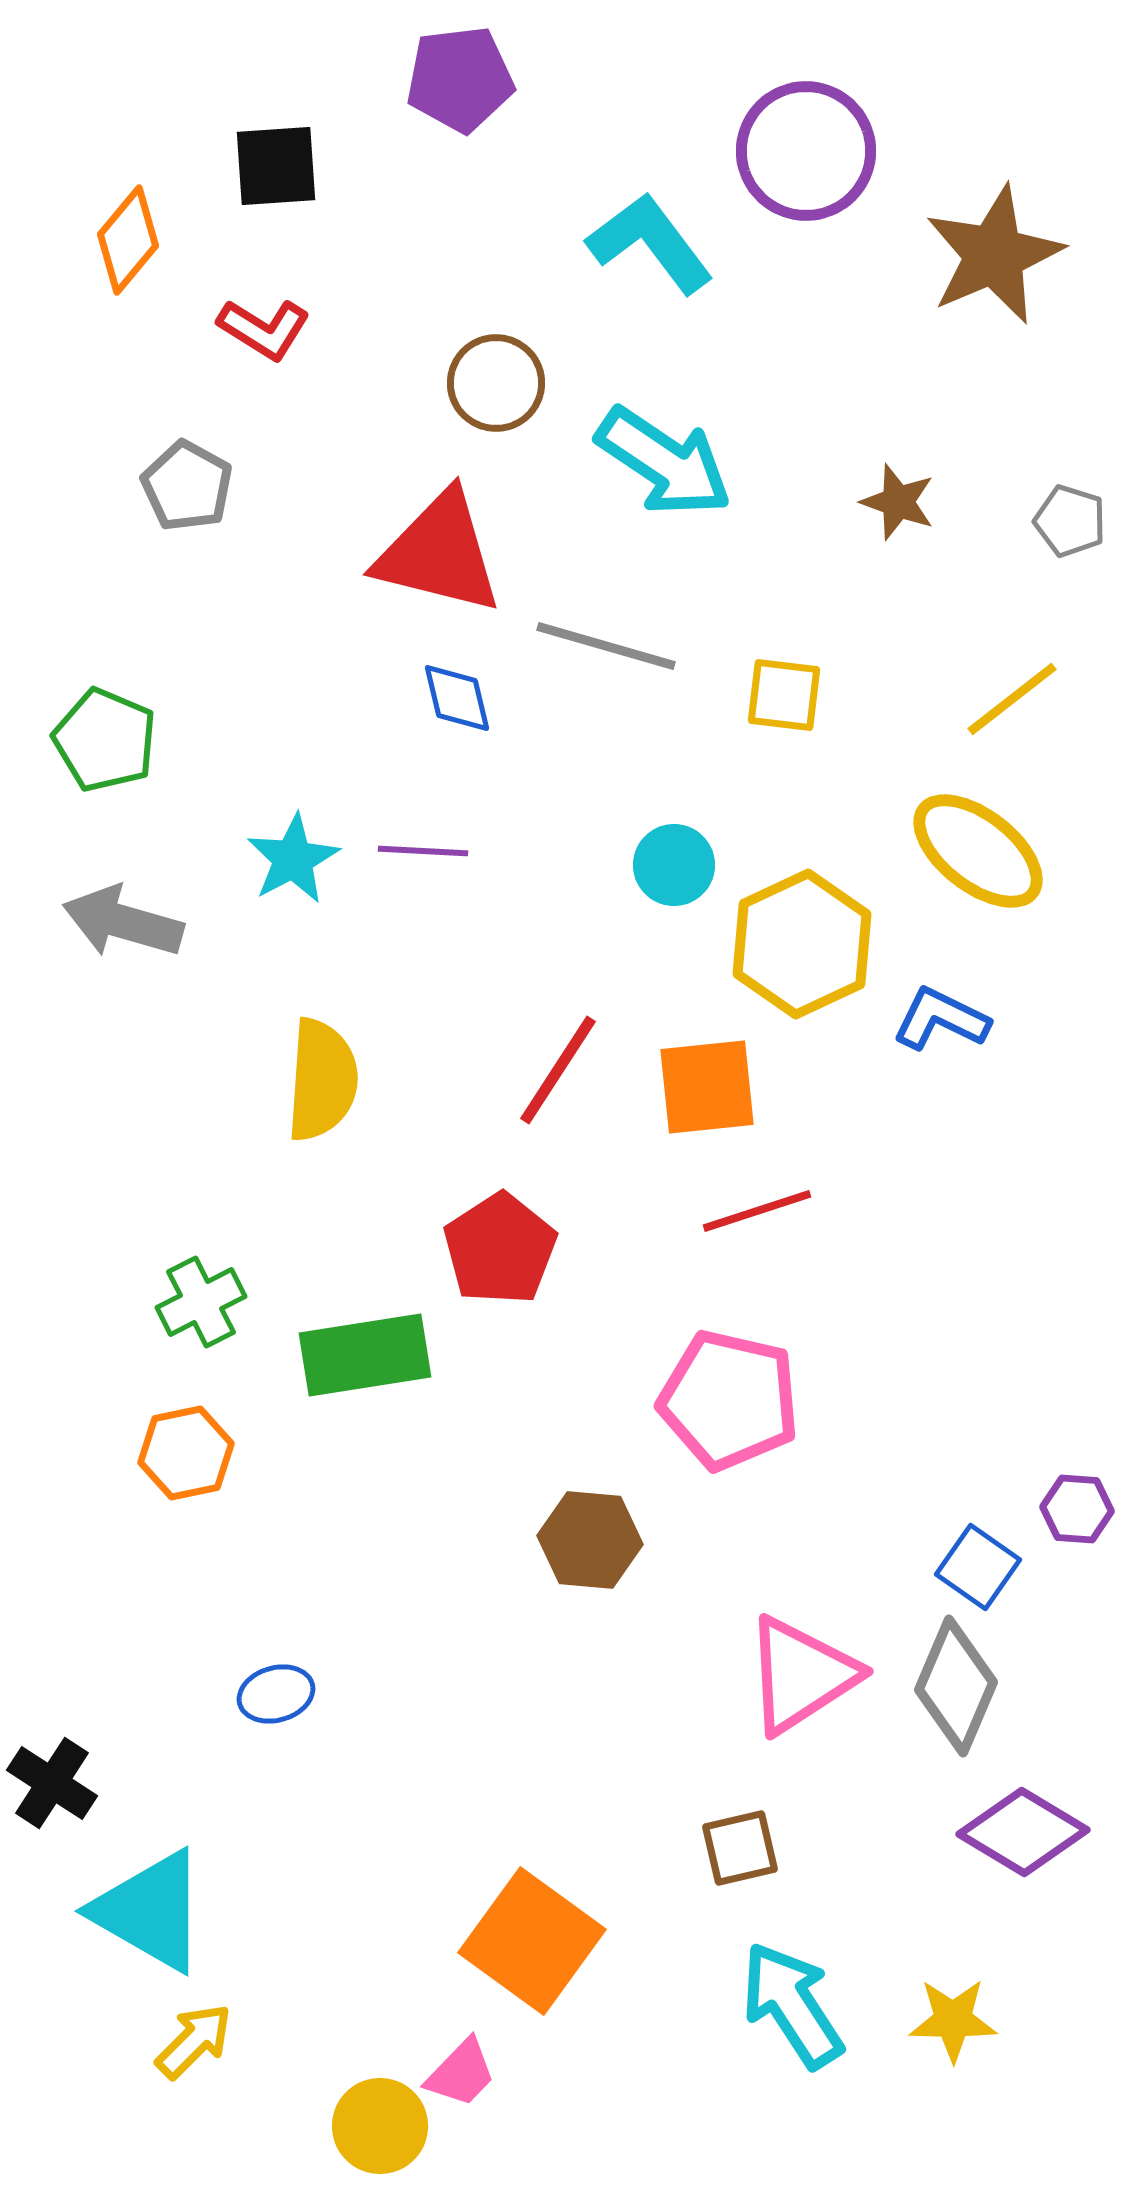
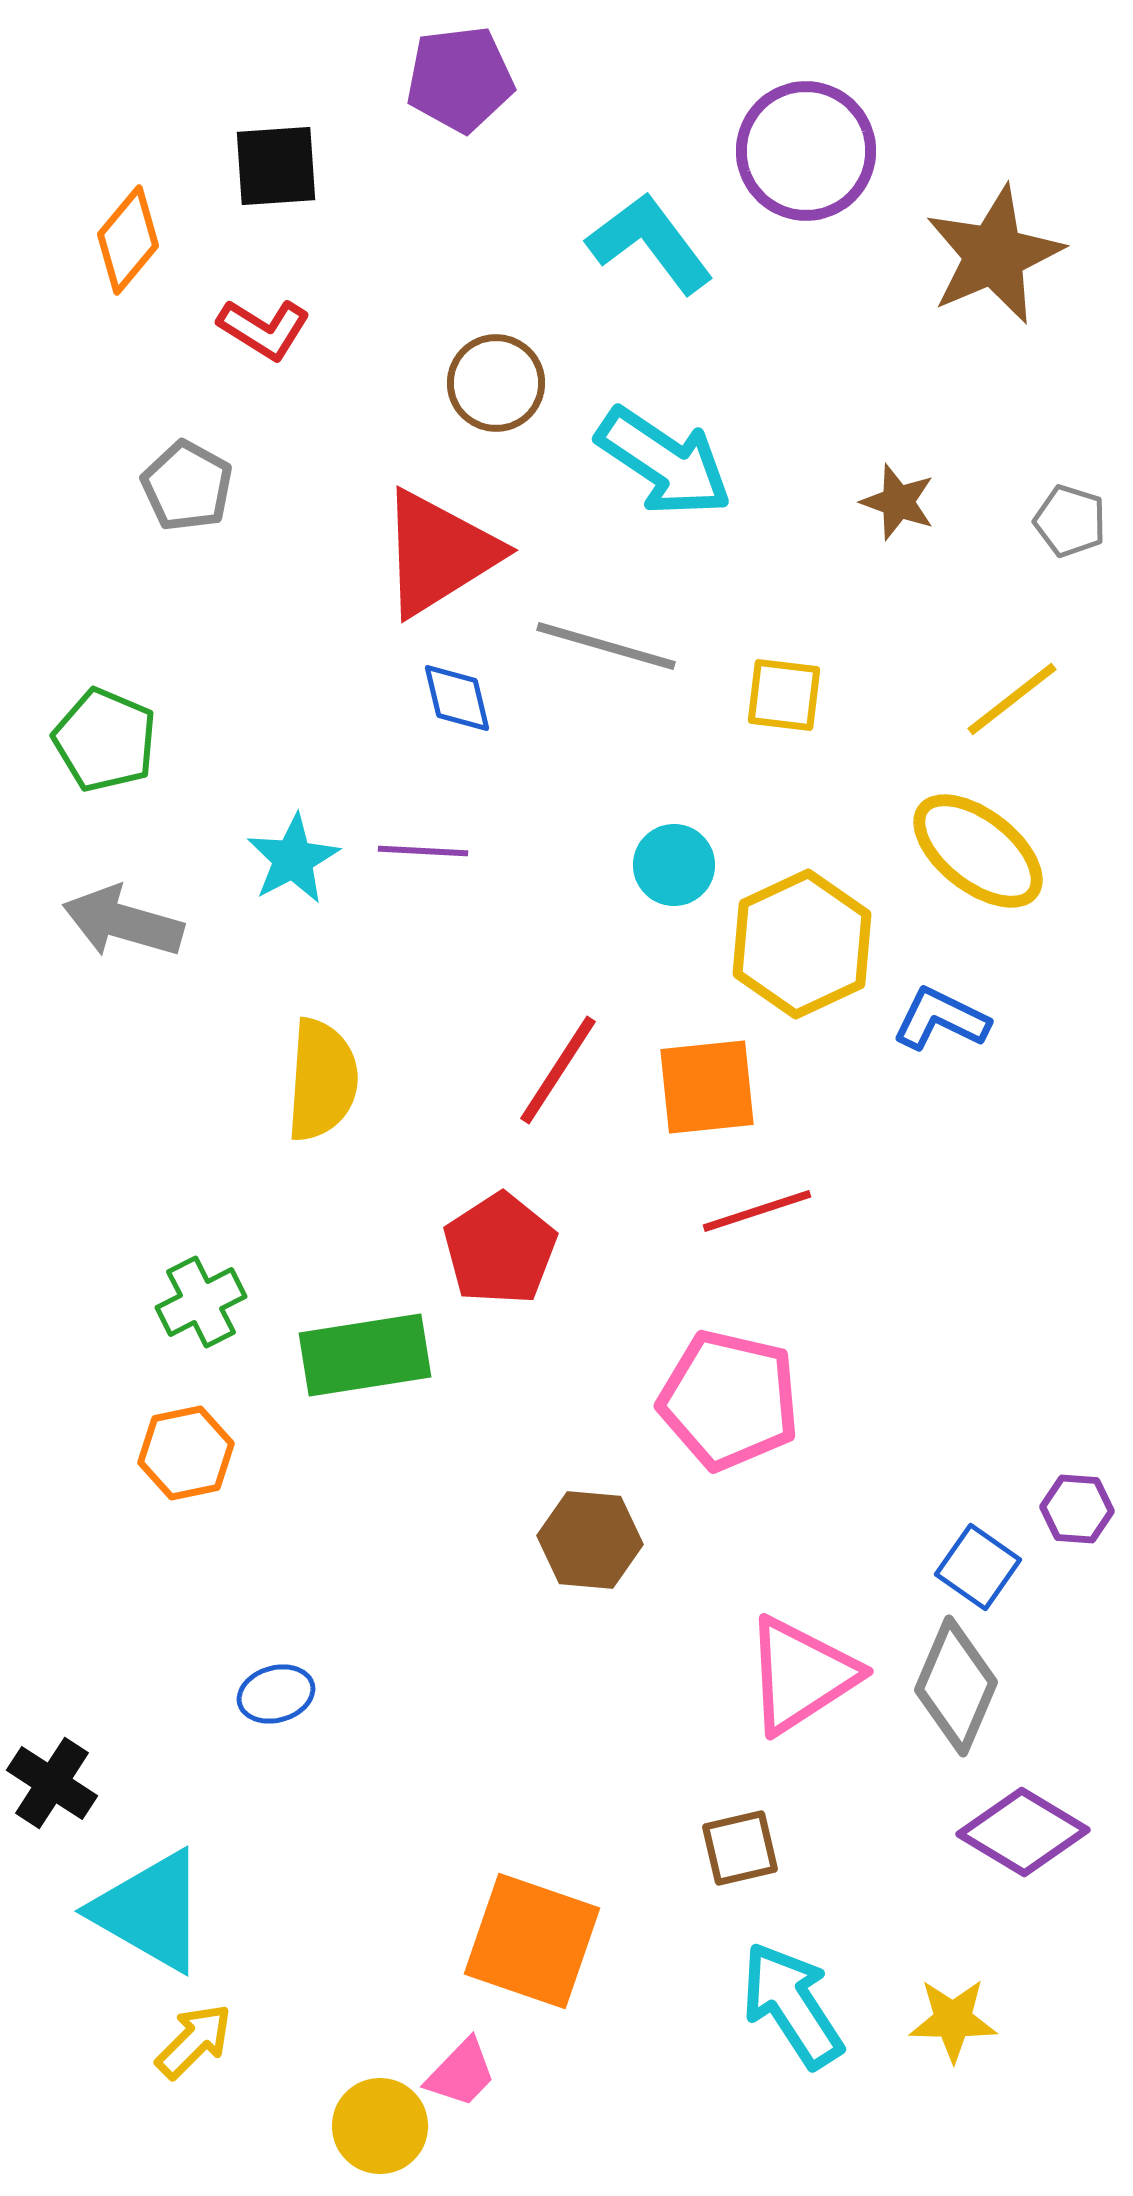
red triangle at (439, 553): rotated 46 degrees counterclockwise
orange square at (532, 1941): rotated 17 degrees counterclockwise
